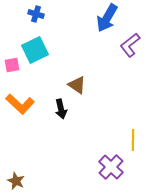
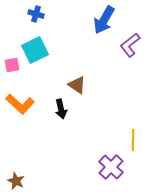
blue arrow: moved 3 px left, 2 px down
